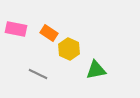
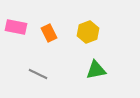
pink rectangle: moved 2 px up
orange rectangle: rotated 30 degrees clockwise
yellow hexagon: moved 19 px right, 17 px up; rotated 15 degrees clockwise
